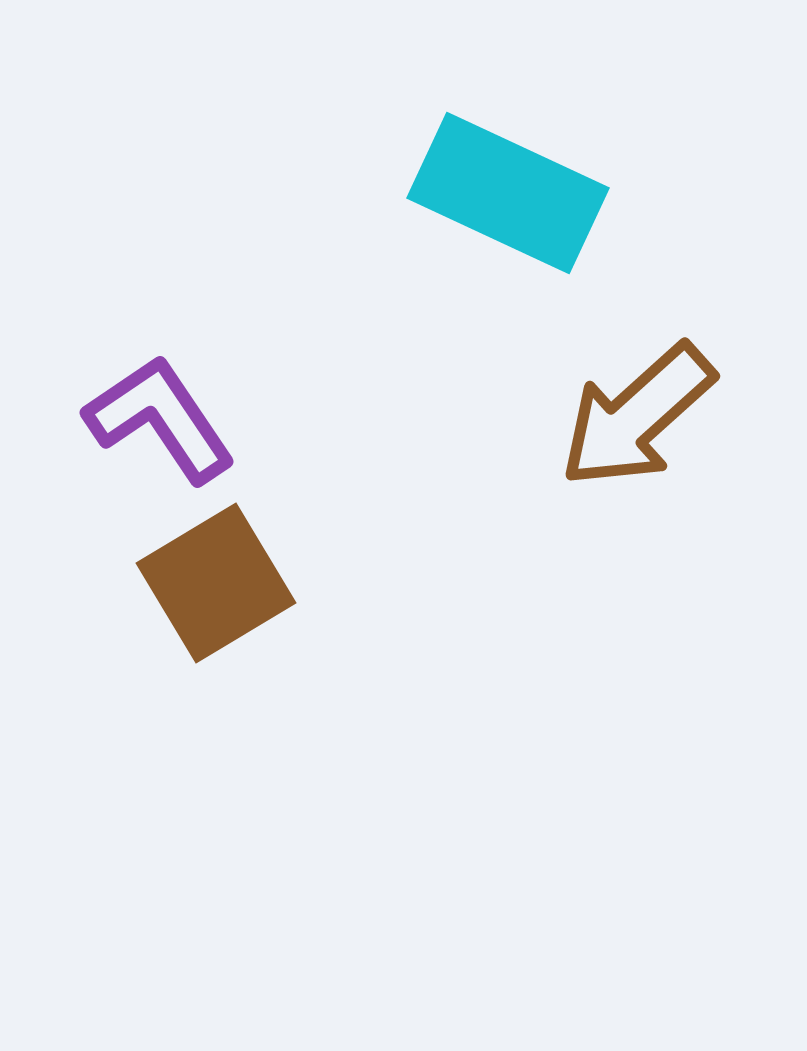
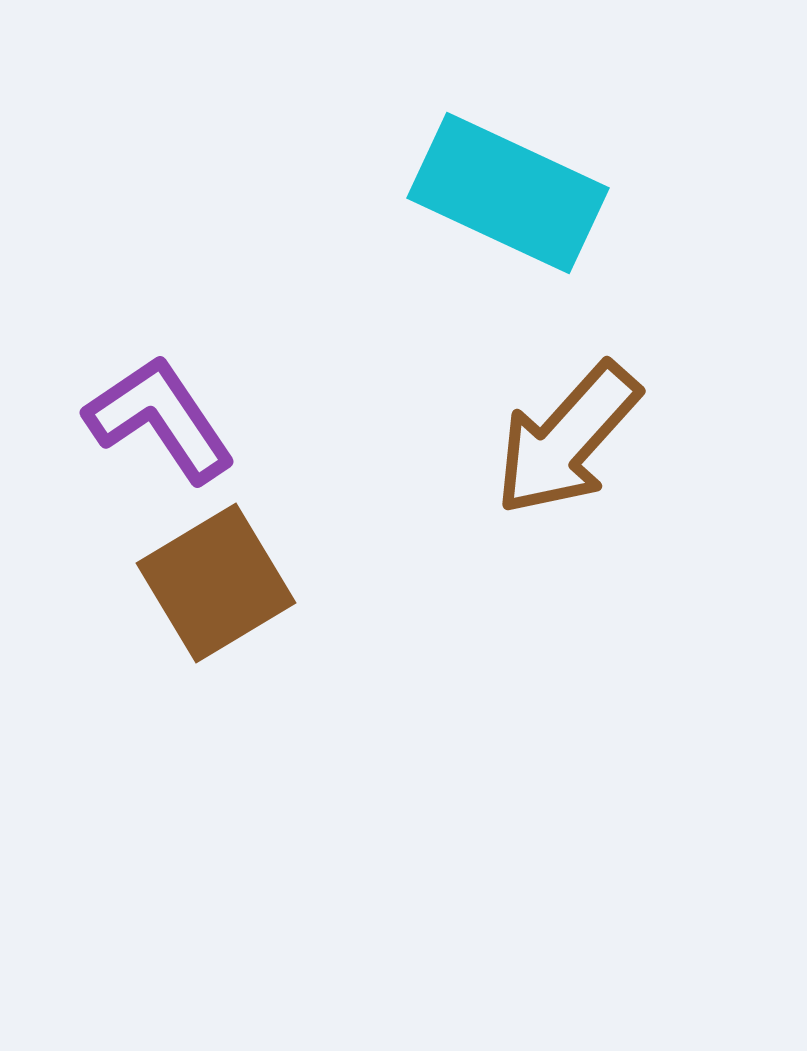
brown arrow: moved 70 px left, 23 px down; rotated 6 degrees counterclockwise
